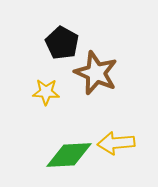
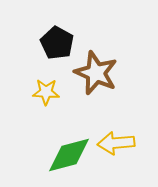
black pentagon: moved 5 px left
green diamond: rotated 12 degrees counterclockwise
